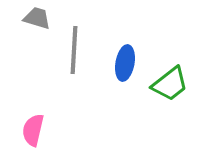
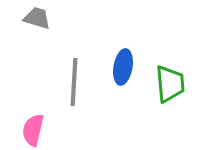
gray line: moved 32 px down
blue ellipse: moved 2 px left, 4 px down
green trapezoid: rotated 57 degrees counterclockwise
